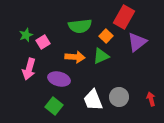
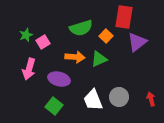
red rectangle: rotated 20 degrees counterclockwise
green semicircle: moved 1 px right, 2 px down; rotated 10 degrees counterclockwise
green triangle: moved 2 px left, 3 px down
